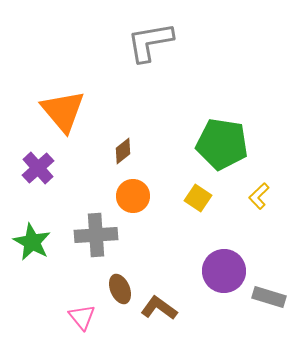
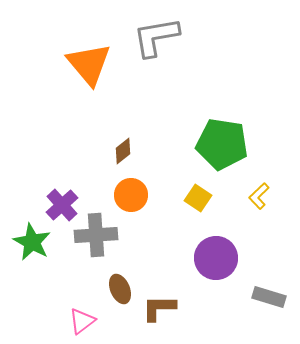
gray L-shape: moved 6 px right, 5 px up
orange triangle: moved 26 px right, 47 px up
purple cross: moved 24 px right, 37 px down
orange circle: moved 2 px left, 1 px up
purple circle: moved 8 px left, 13 px up
brown L-shape: rotated 36 degrees counterclockwise
pink triangle: moved 4 px down; rotated 32 degrees clockwise
